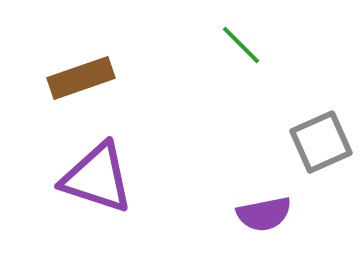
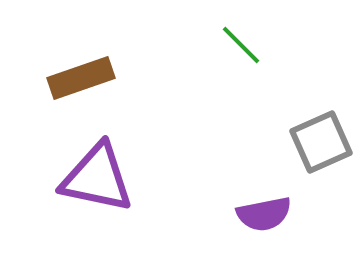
purple triangle: rotated 6 degrees counterclockwise
